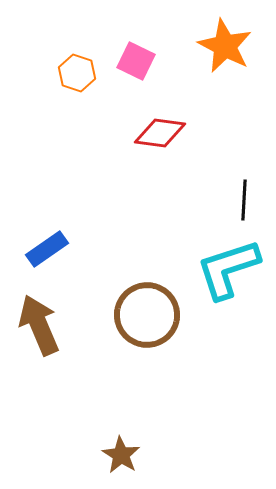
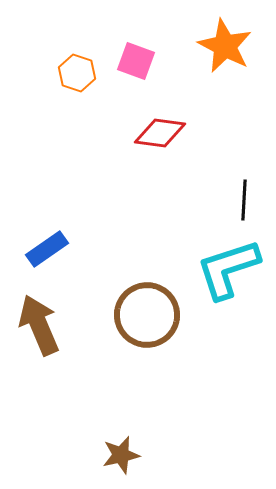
pink square: rotated 6 degrees counterclockwise
brown star: rotated 27 degrees clockwise
